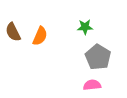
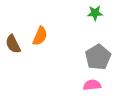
green star: moved 10 px right, 14 px up
brown semicircle: moved 12 px down
gray pentagon: rotated 10 degrees clockwise
